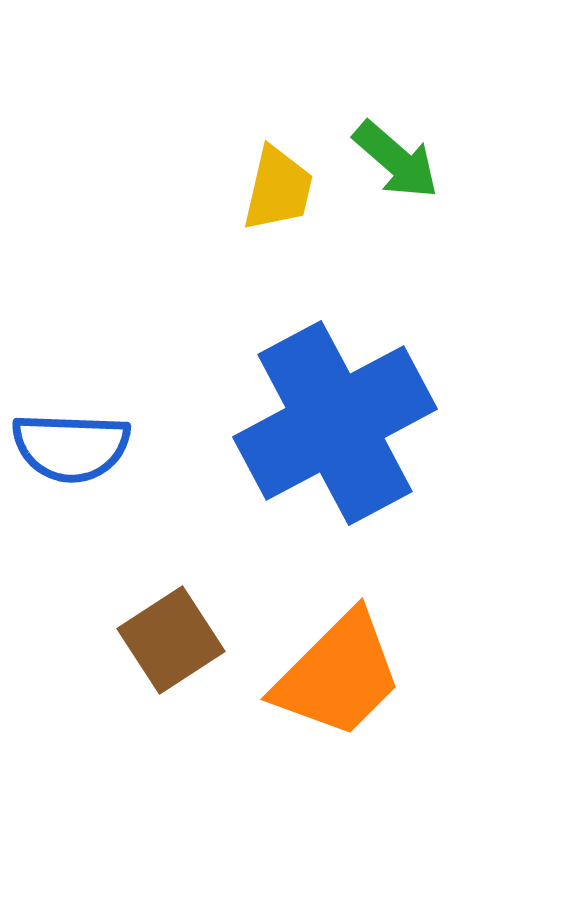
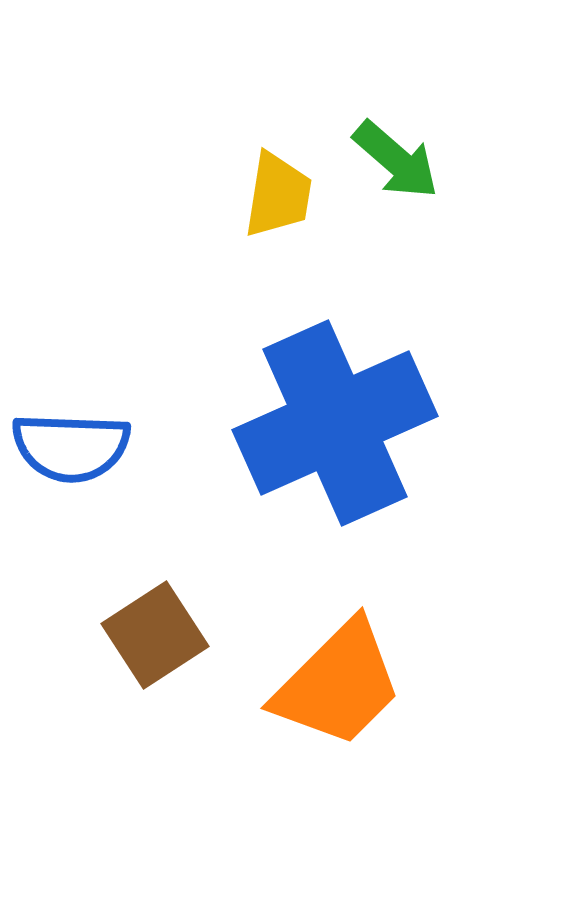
yellow trapezoid: moved 6 px down; rotated 4 degrees counterclockwise
blue cross: rotated 4 degrees clockwise
brown square: moved 16 px left, 5 px up
orange trapezoid: moved 9 px down
